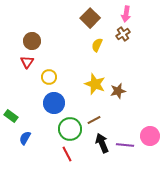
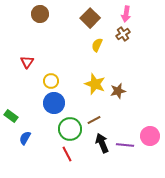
brown circle: moved 8 px right, 27 px up
yellow circle: moved 2 px right, 4 px down
